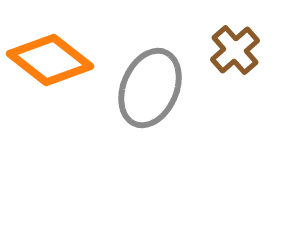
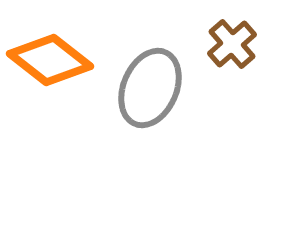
brown cross: moved 3 px left, 6 px up
